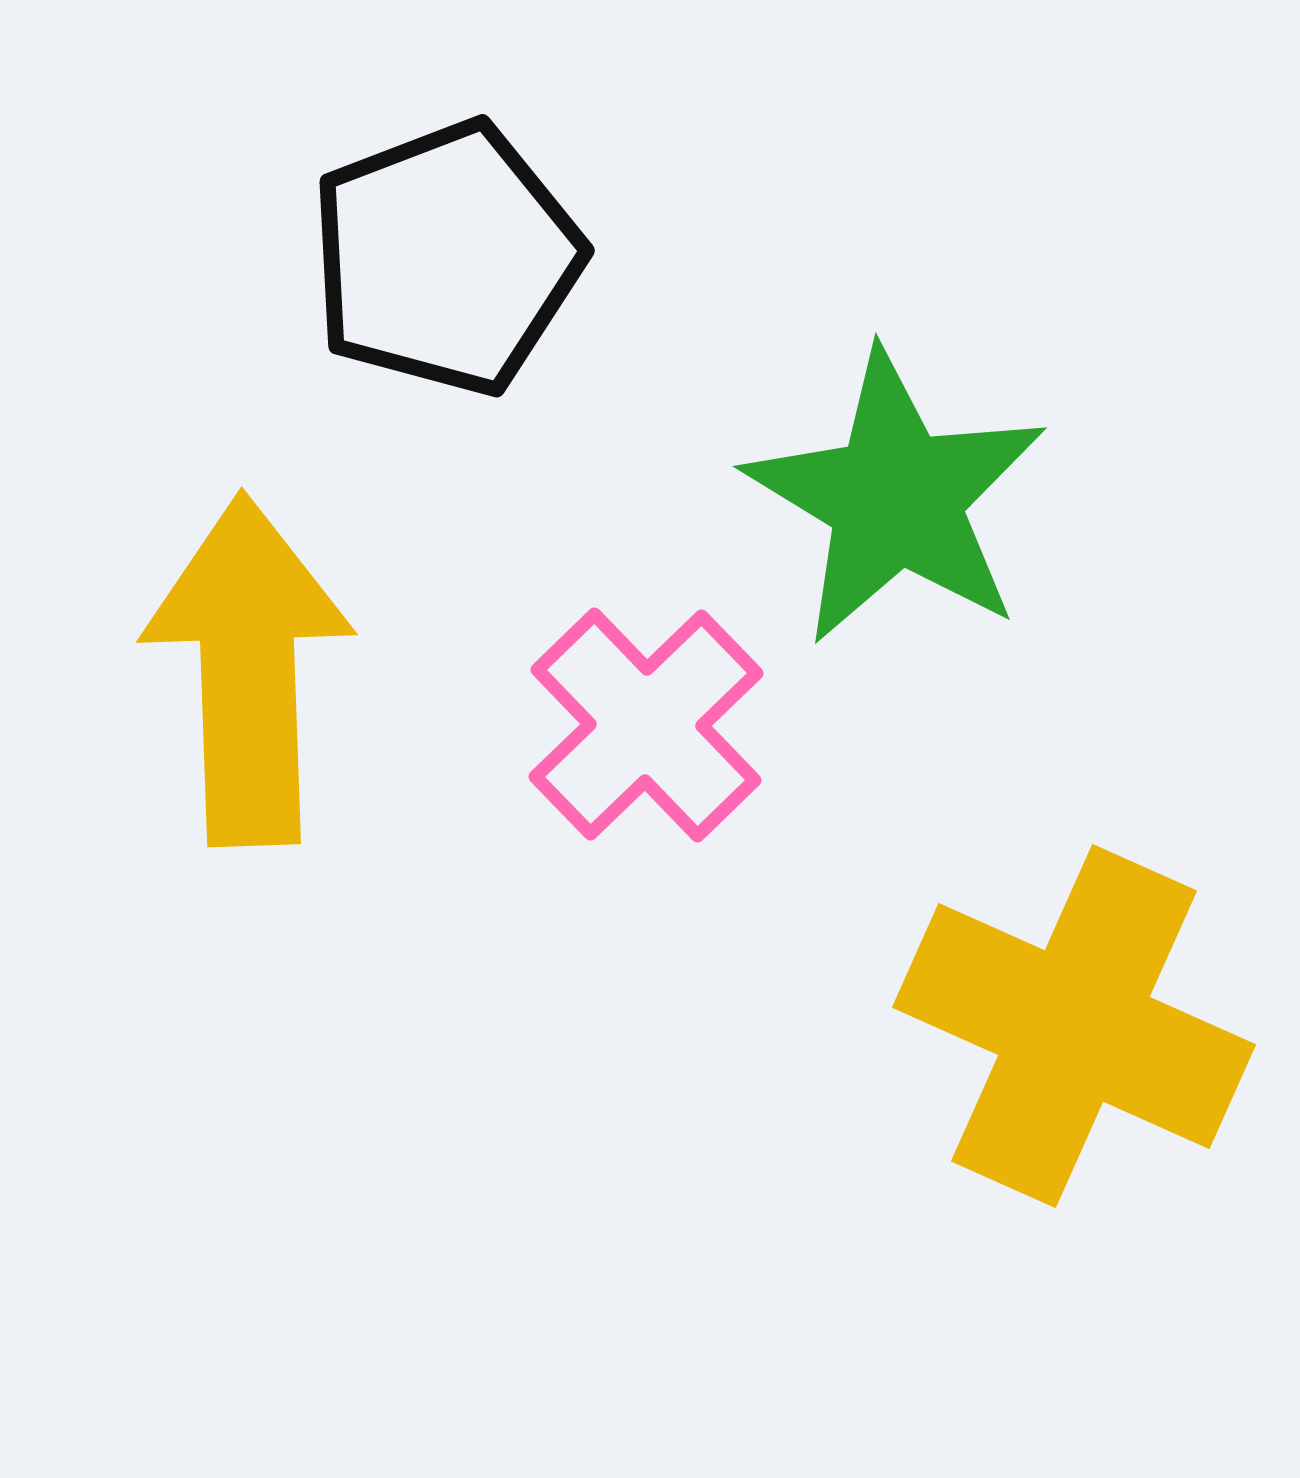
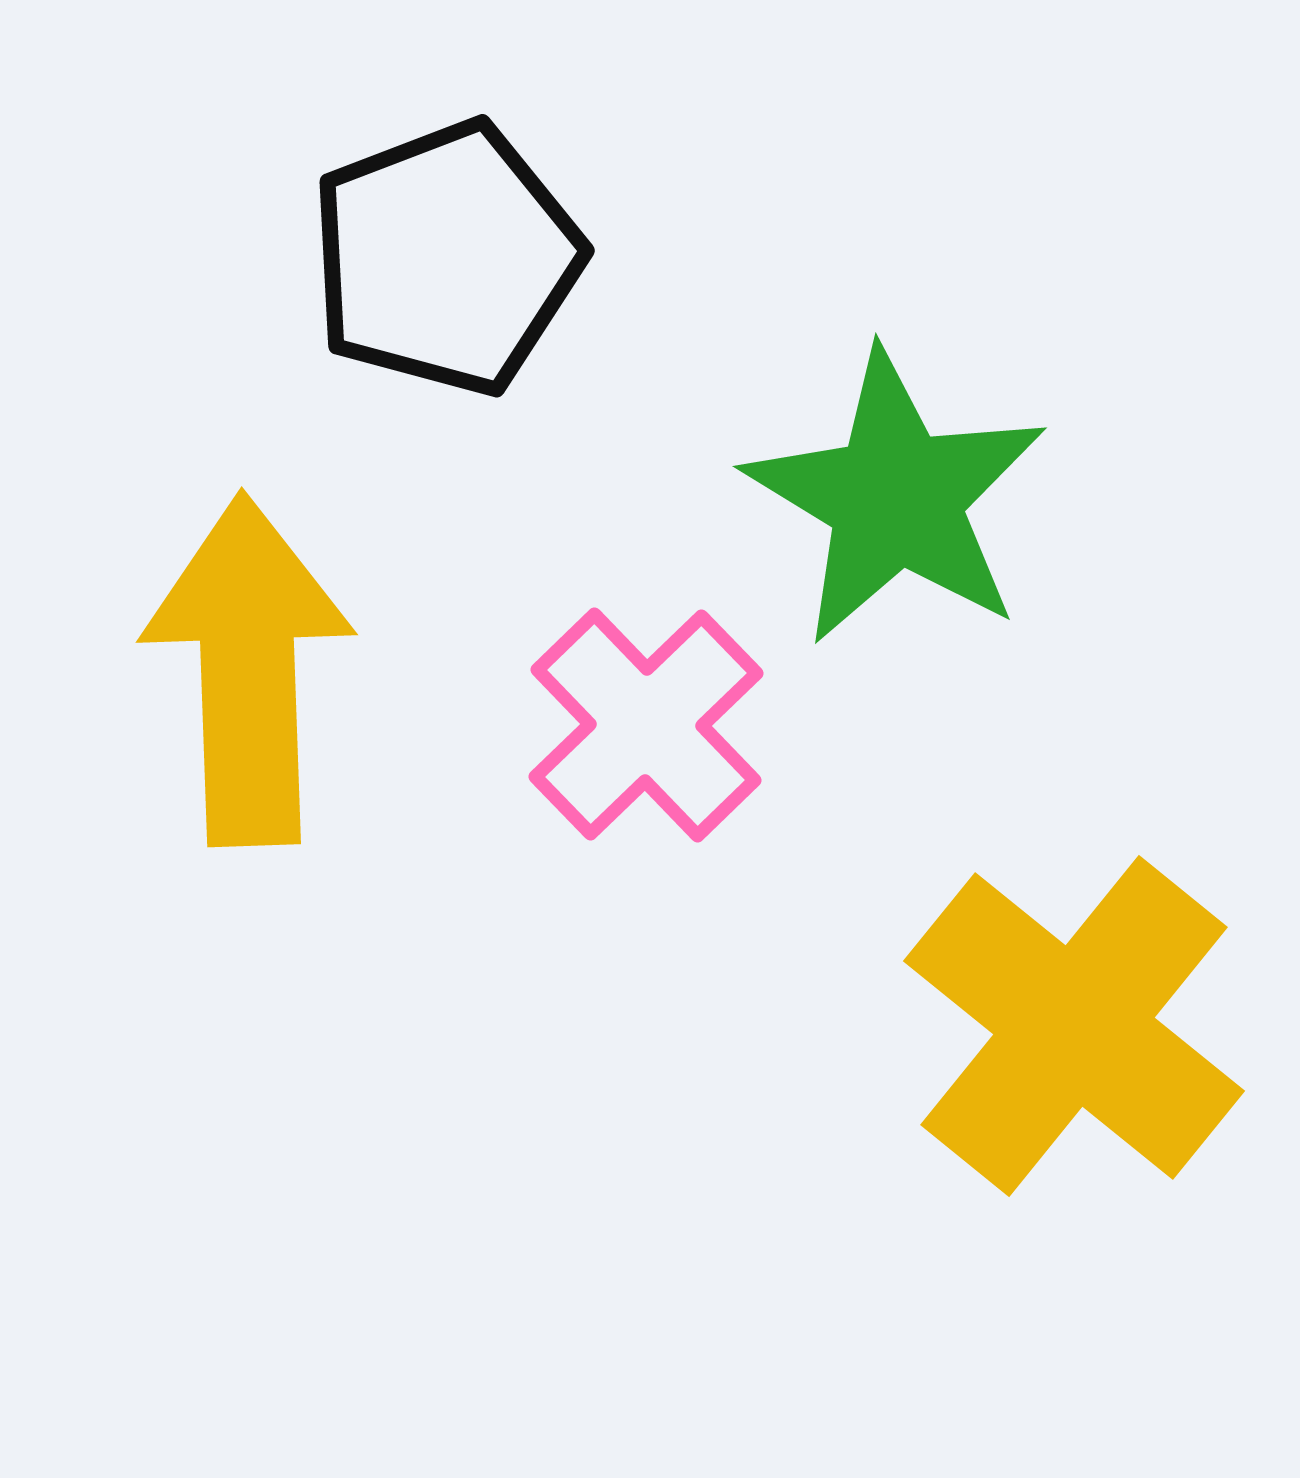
yellow cross: rotated 15 degrees clockwise
